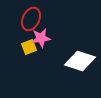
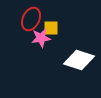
yellow square: moved 22 px right, 19 px up; rotated 21 degrees clockwise
white diamond: moved 1 px left, 1 px up
